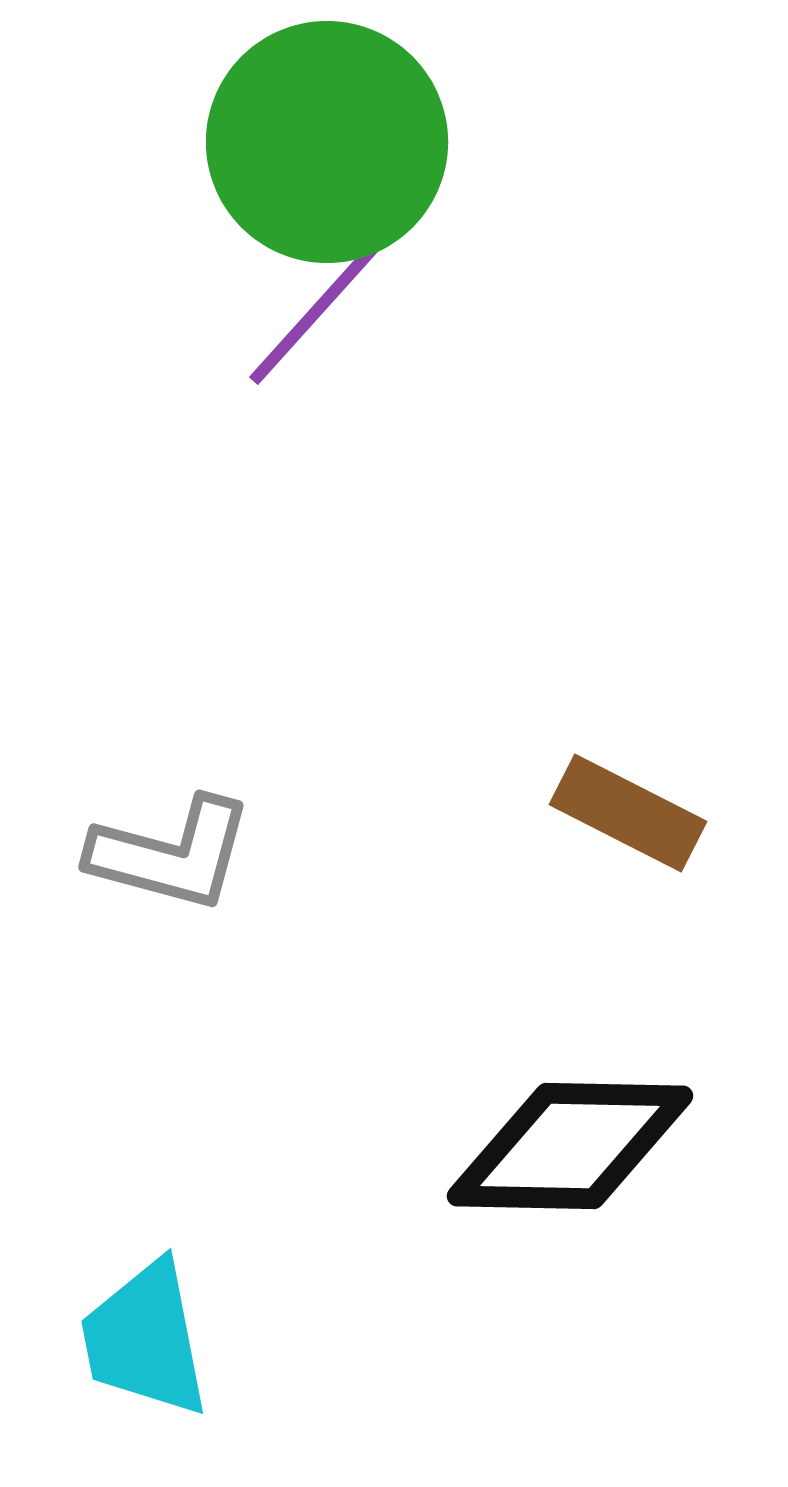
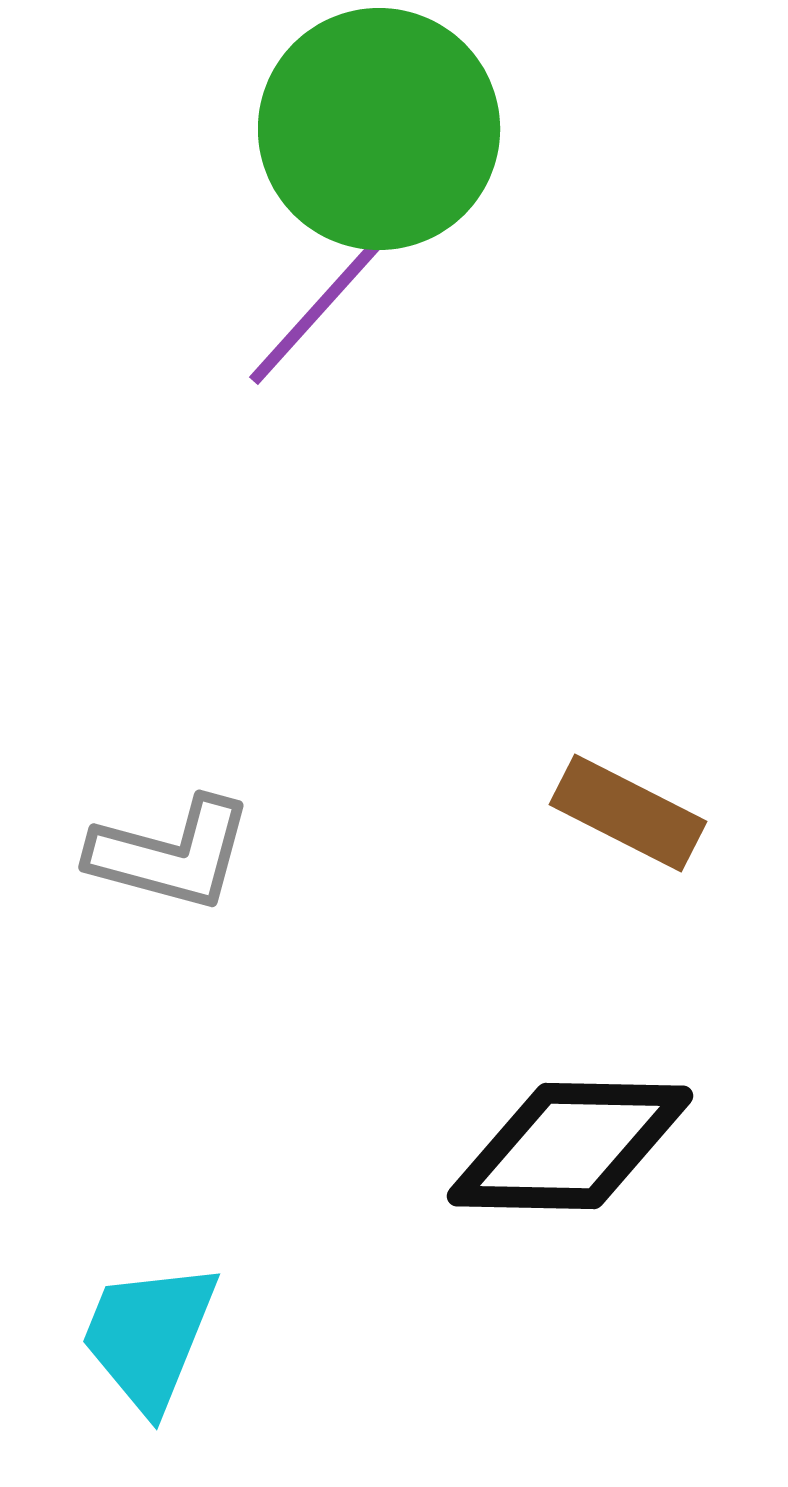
green circle: moved 52 px right, 13 px up
cyan trapezoid: moved 4 px right, 3 px up; rotated 33 degrees clockwise
